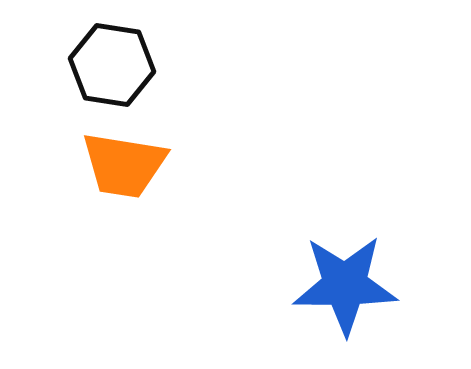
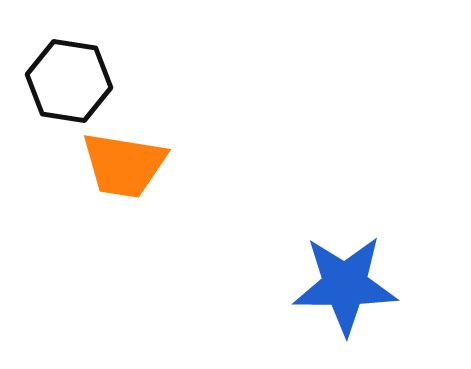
black hexagon: moved 43 px left, 16 px down
